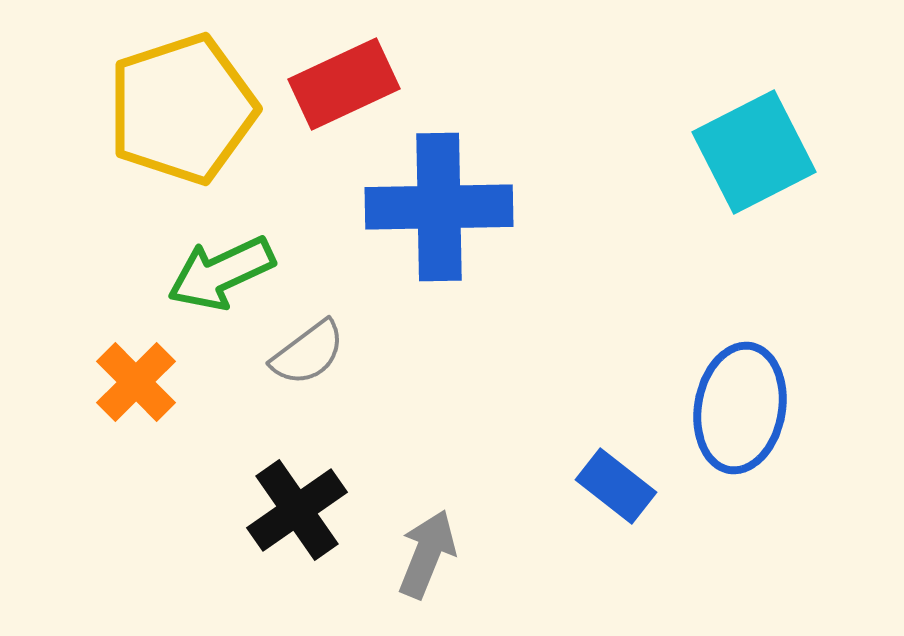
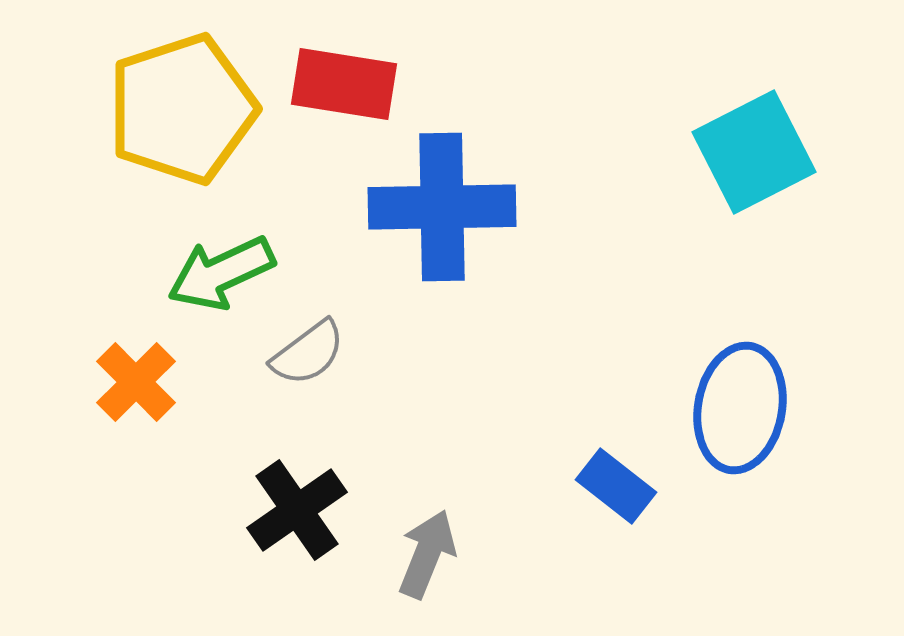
red rectangle: rotated 34 degrees clockwise
blue cross: moved 3 px right
